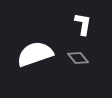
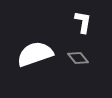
white L-shape: moved 2 px up
